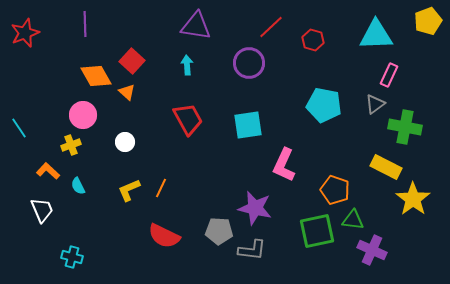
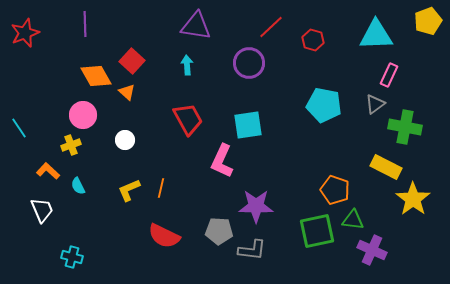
white circle: moved 2 px up
pink L-shape: moved 62 px left, 4 px up
orange line: rotated 12 degrees counterclockwise
purple star: moved 1 px right, 2 px up; rotated 12 degrees counterclockwise
